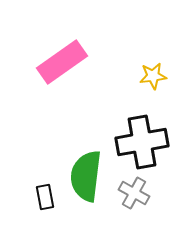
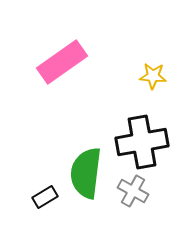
yellow star: rotated 12 degrees clockwise
green semicircle: moved 3 px up
gray cross: moved 1 px left, 2 px up
black rectangle: rotated 70 degrees clockwise
